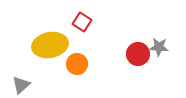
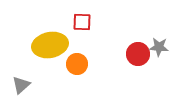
red square: rotated 30 degrees counterclockwise
